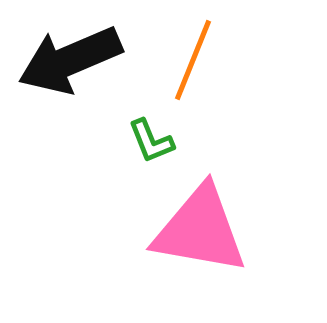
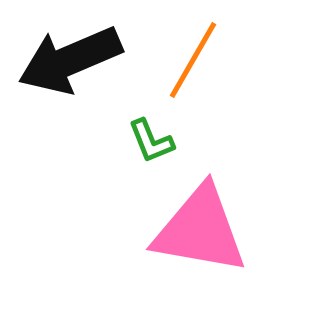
orange line: rotated 8 degrees clockwise
